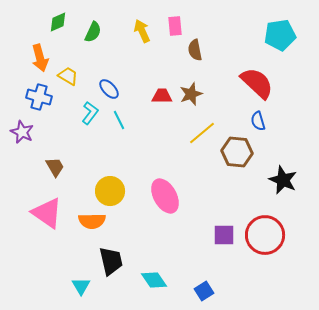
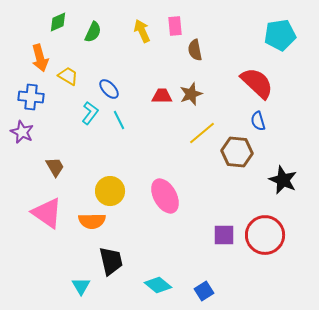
blue cross: moved 8 px left; rotated 10 degrees counterclockwise
cyan diamond: moved 4 px right, 5 px down; rotated 16 degrees counterclockwise
